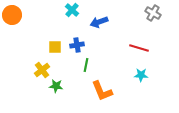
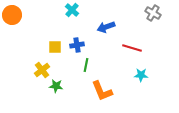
blue arrow: moved 7 px right, 5 px down
red line: moved 7 px left
